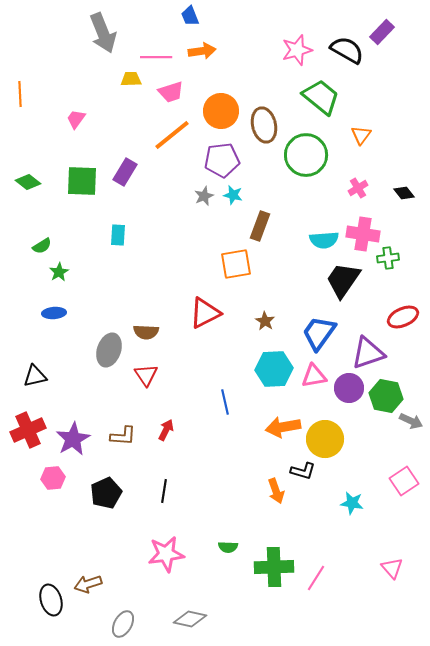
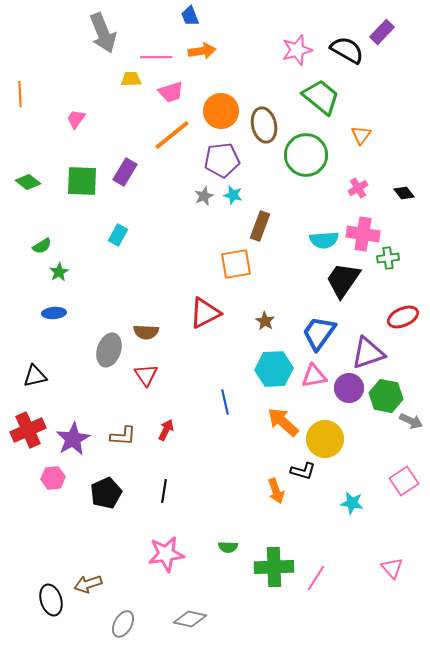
cyan rectangle at (118, 235): rotated 25 degrees clockwise
orange arrow at (283, 427): moved 5 px up; rotated 52 degrees clockwise
